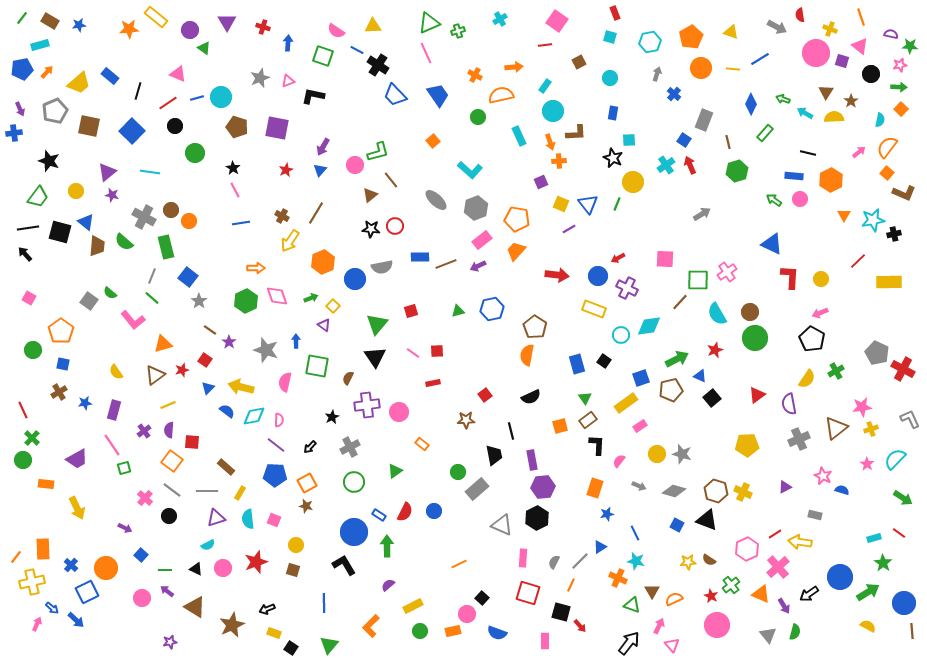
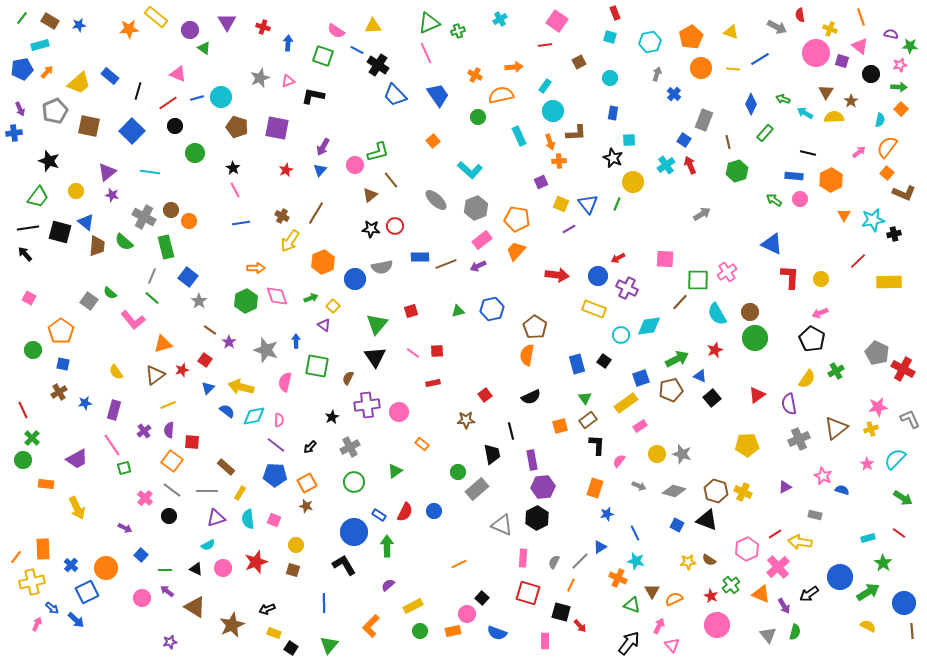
pink star at (862, 407): moved 16 px right
black trapezoid at (494, 455): moved 2 px left, 1 px up
cyan rectangle at (874, 538): moved 6 px left
